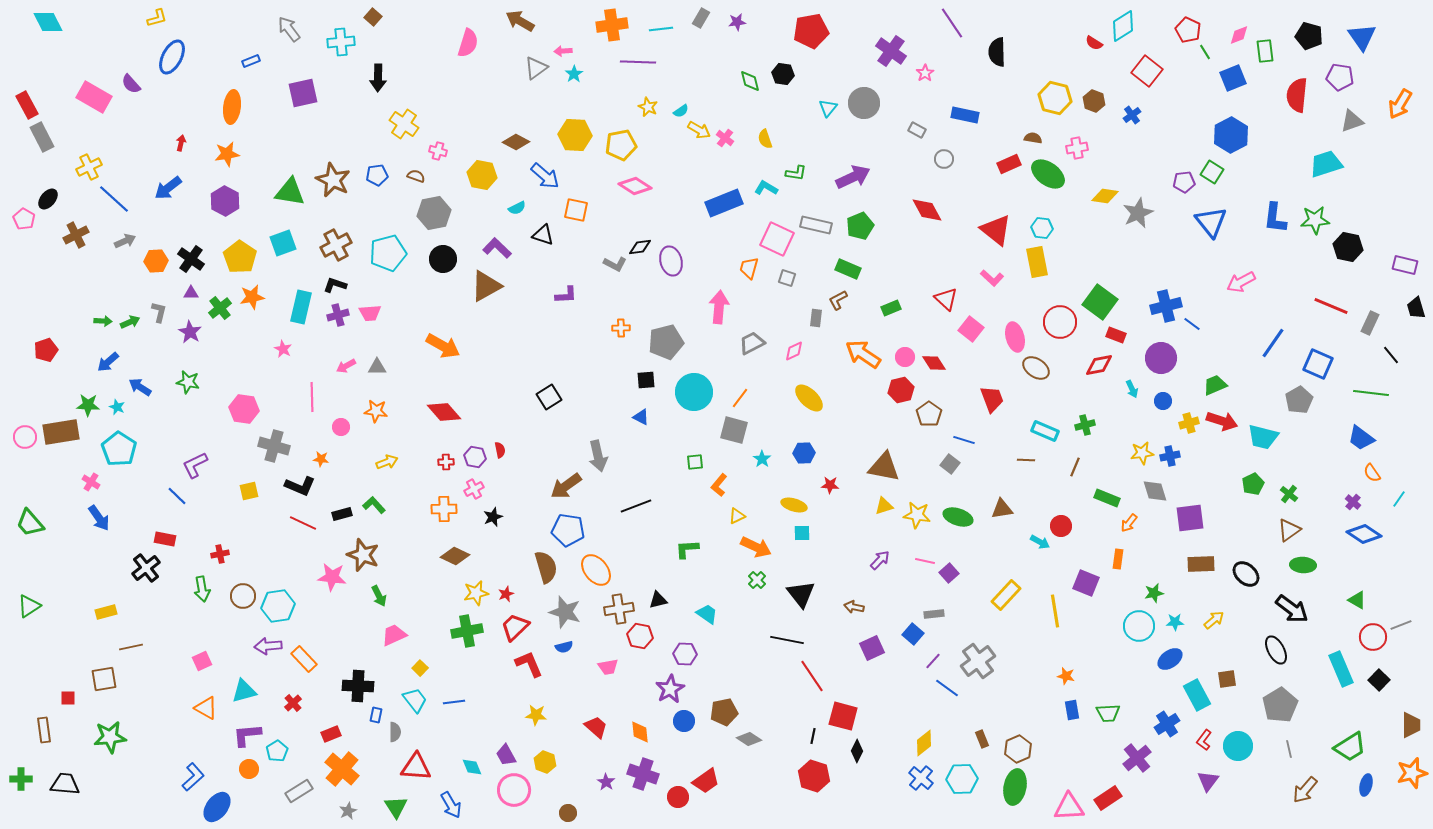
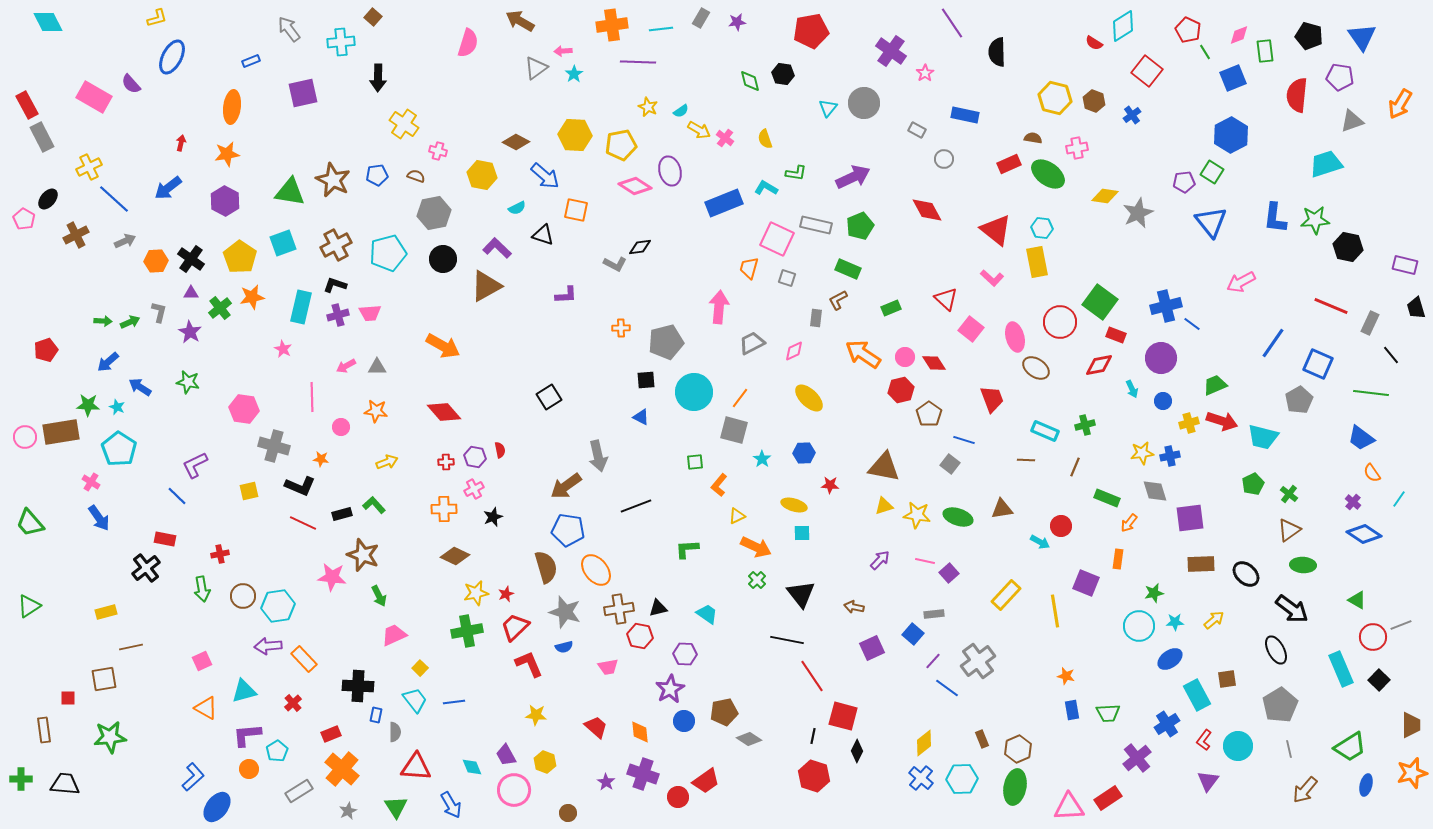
purple ellipse at (671, 261): moved 1 px left, 90 px up
black triangle at (658, 600): moved 8 px down
